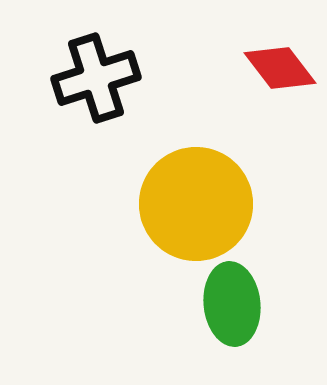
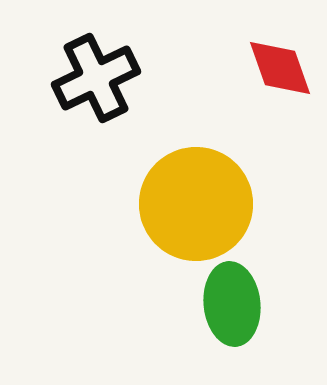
red diamond: rotated 18 degrees clockwise
black cross: rotated 8 degrees counterclockwise
